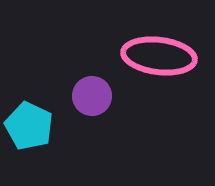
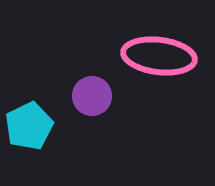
cyan pentagon: rotated 21 degrees clockwise
